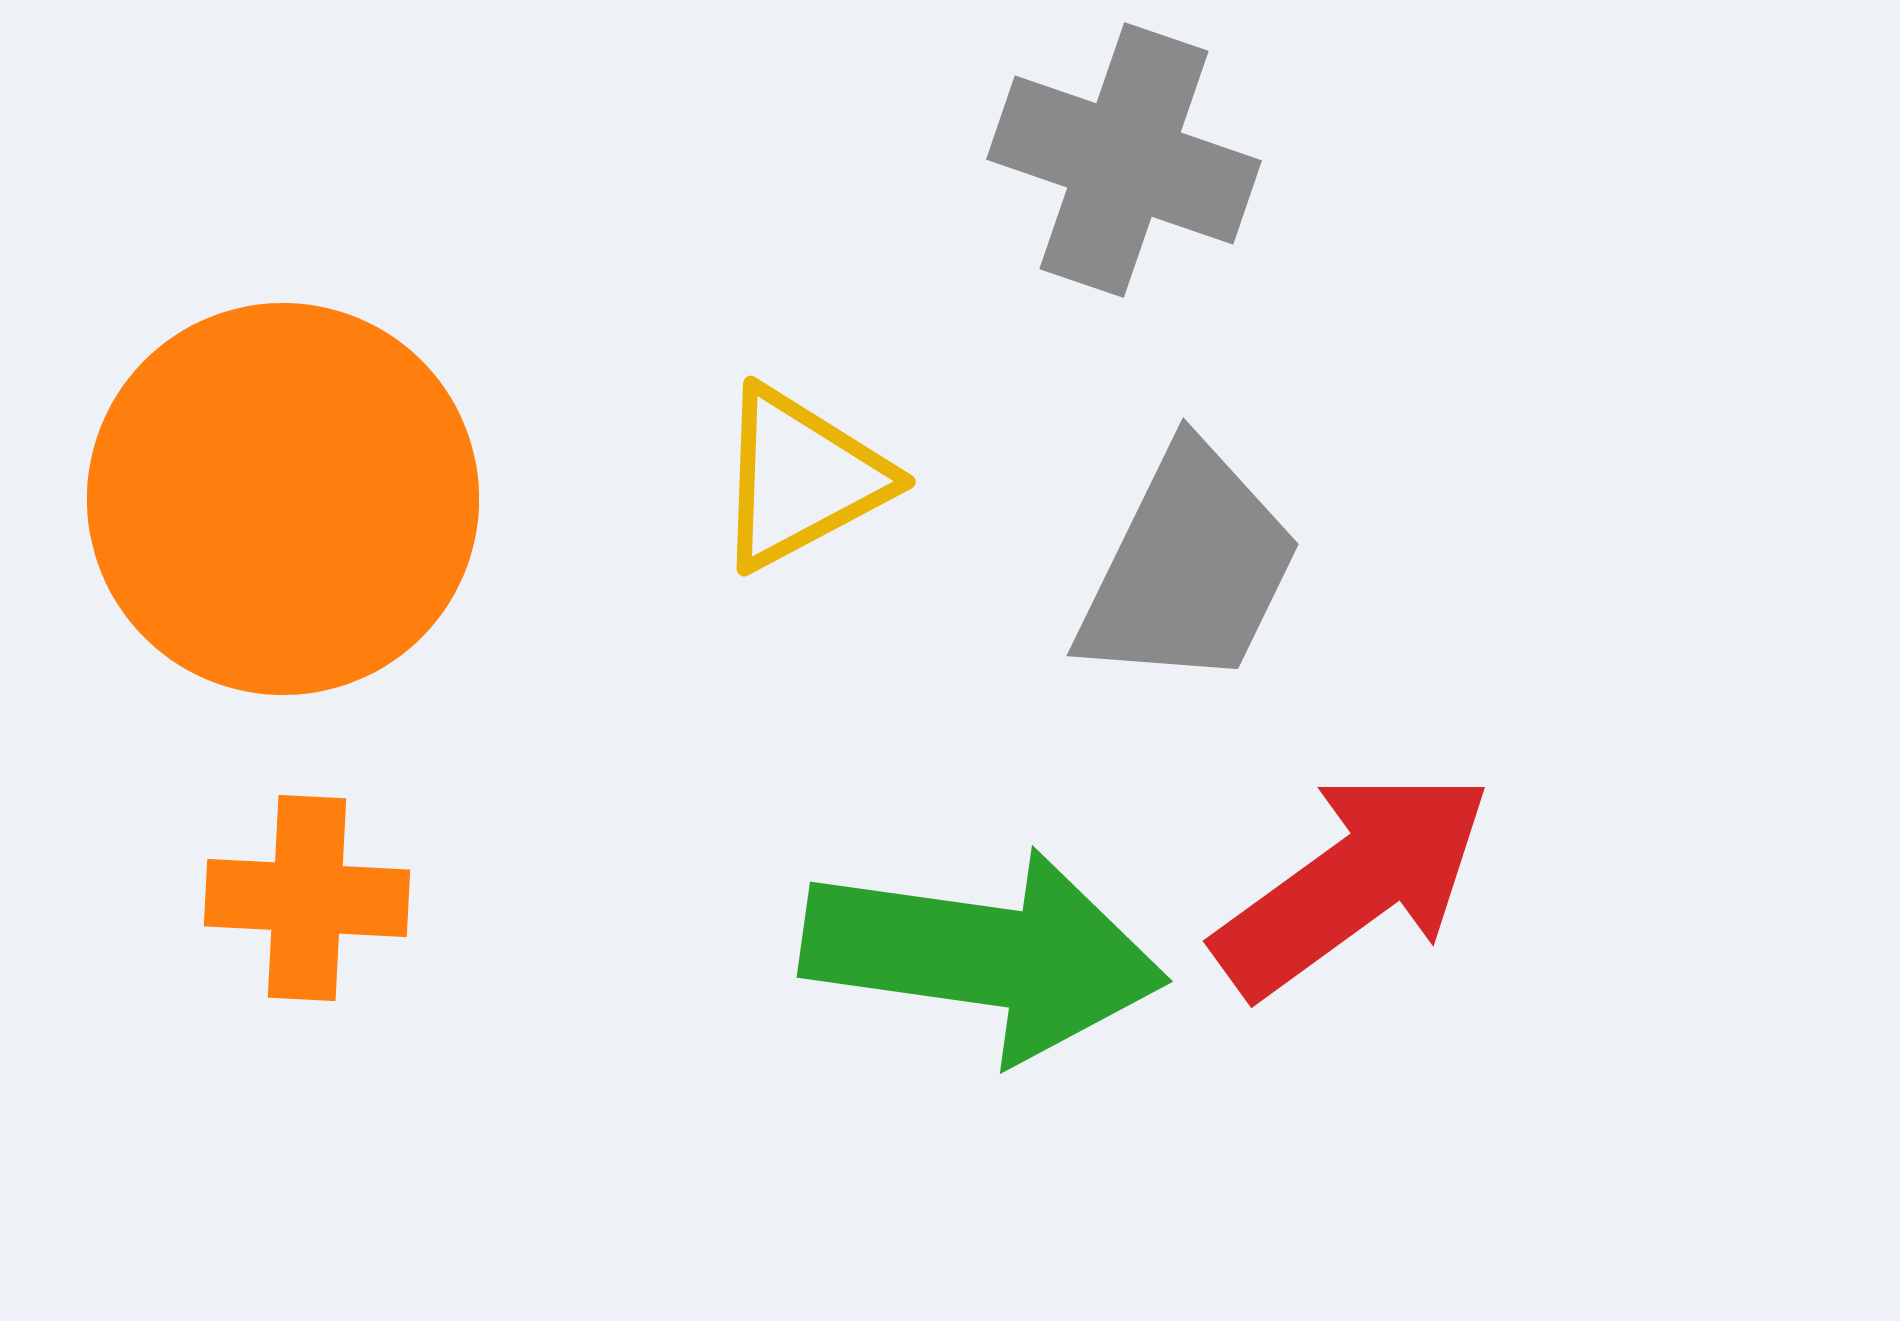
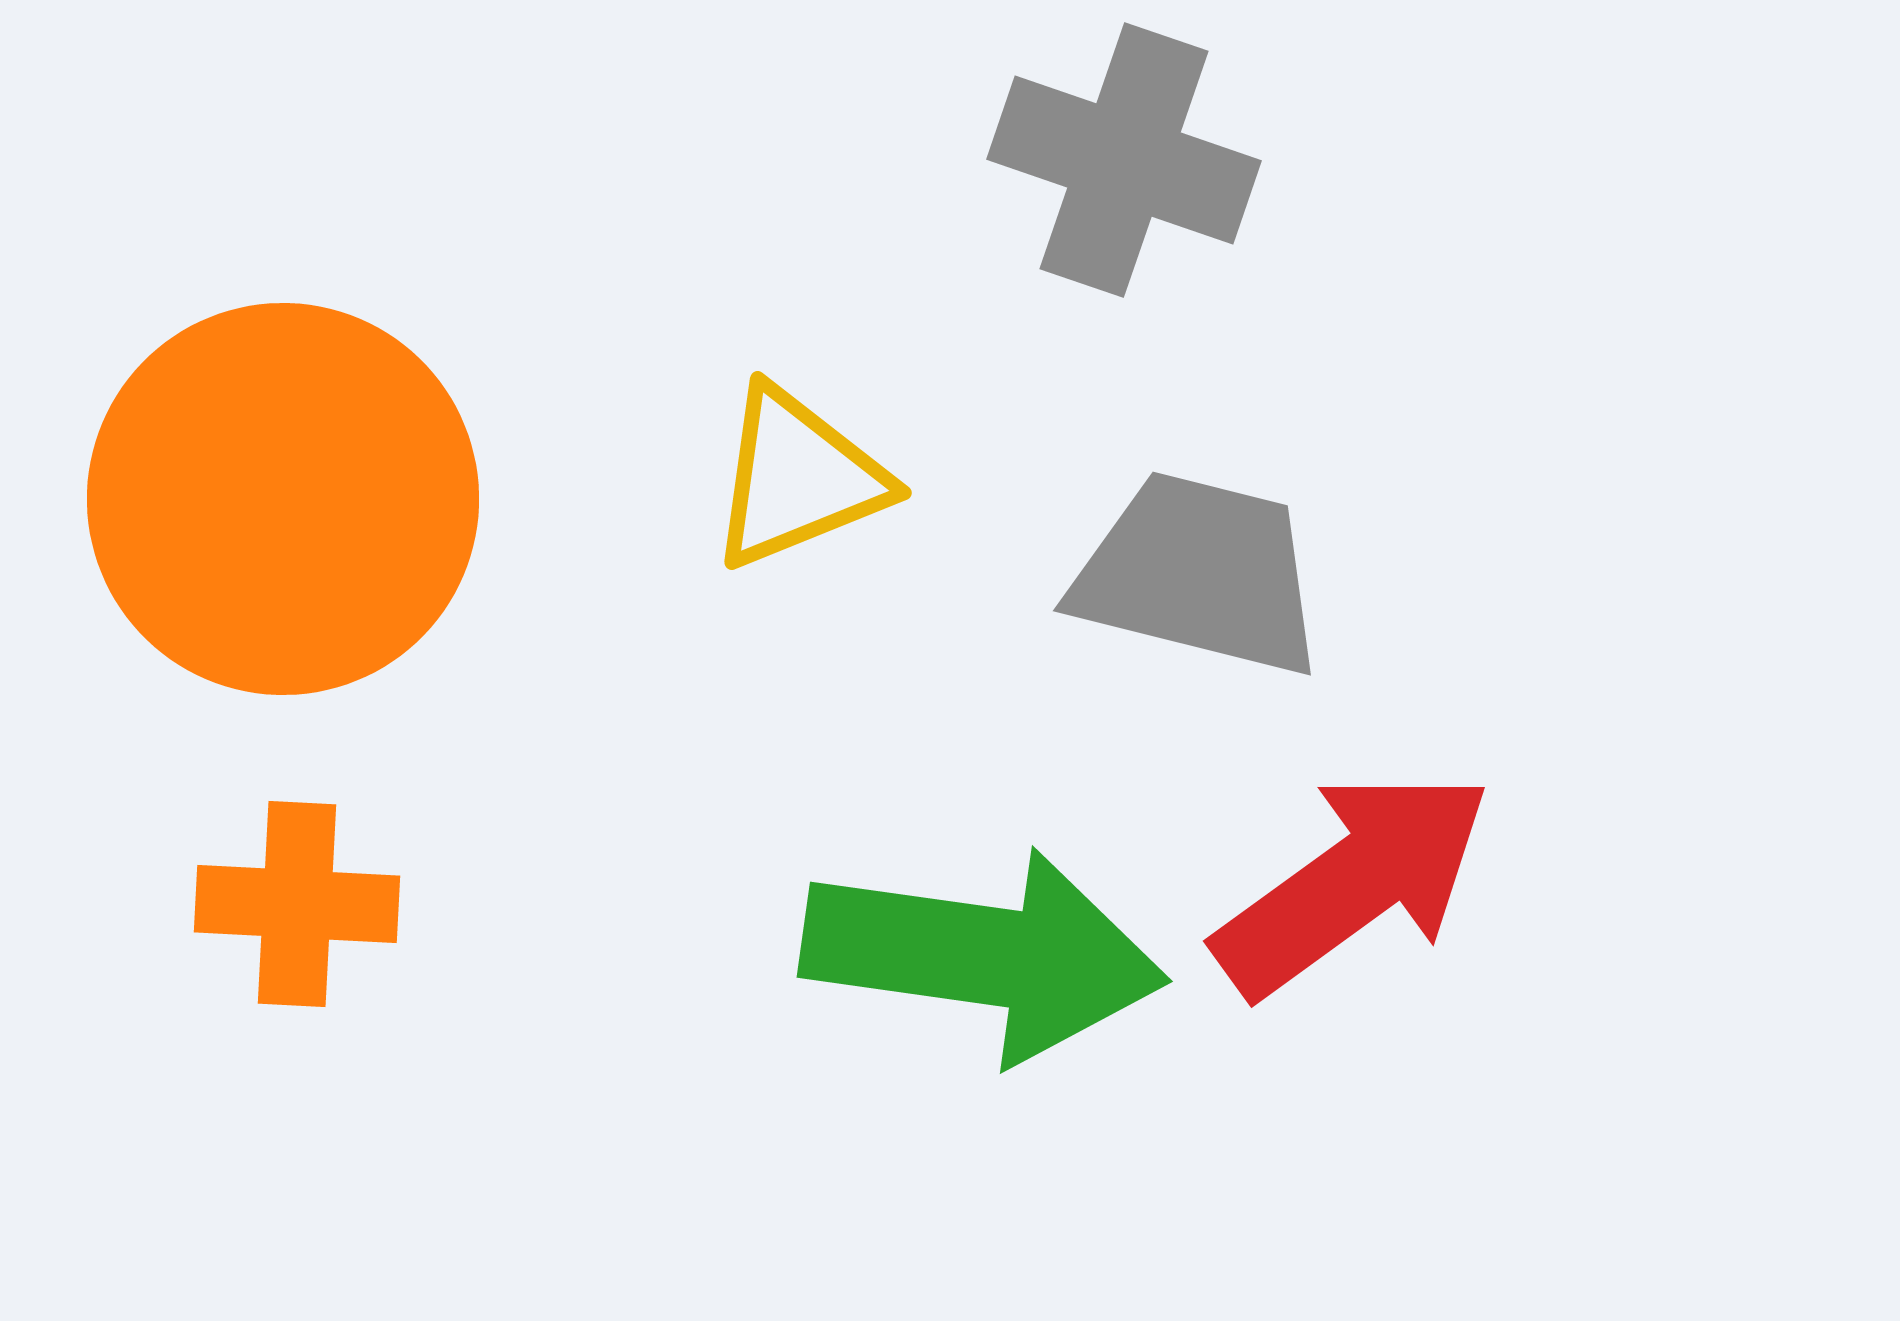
yellow triangle: moved 3 px left; rotated 6 degrees clockwise
gray trapezoid: moved 10 px right, 6 px down; rotated 102 degrees counterclockwise
orange cross: moved 10 px left, 6 px down
